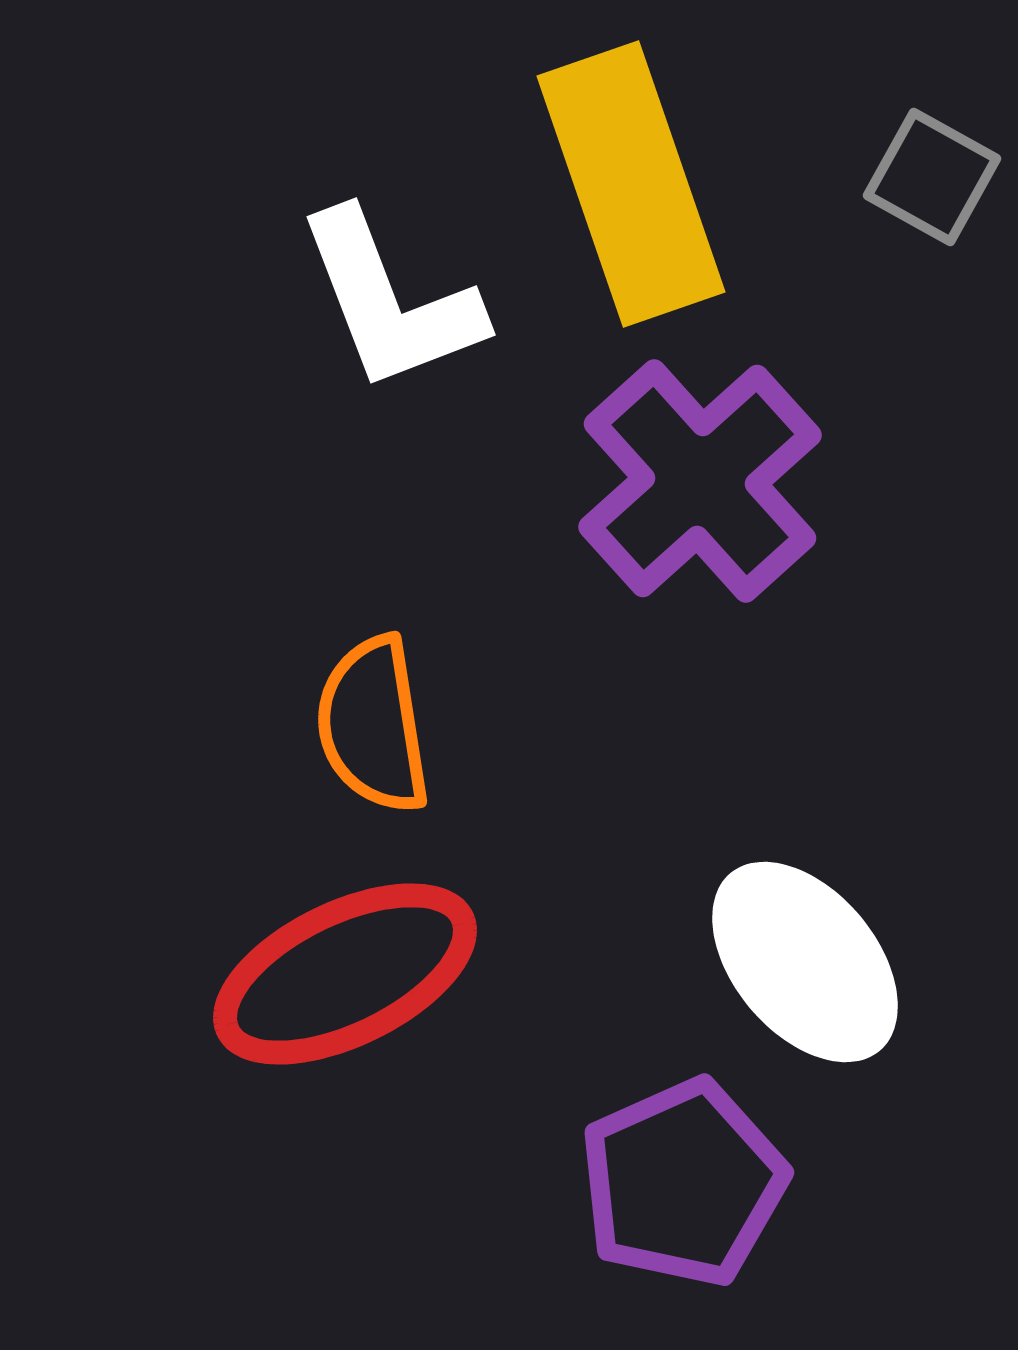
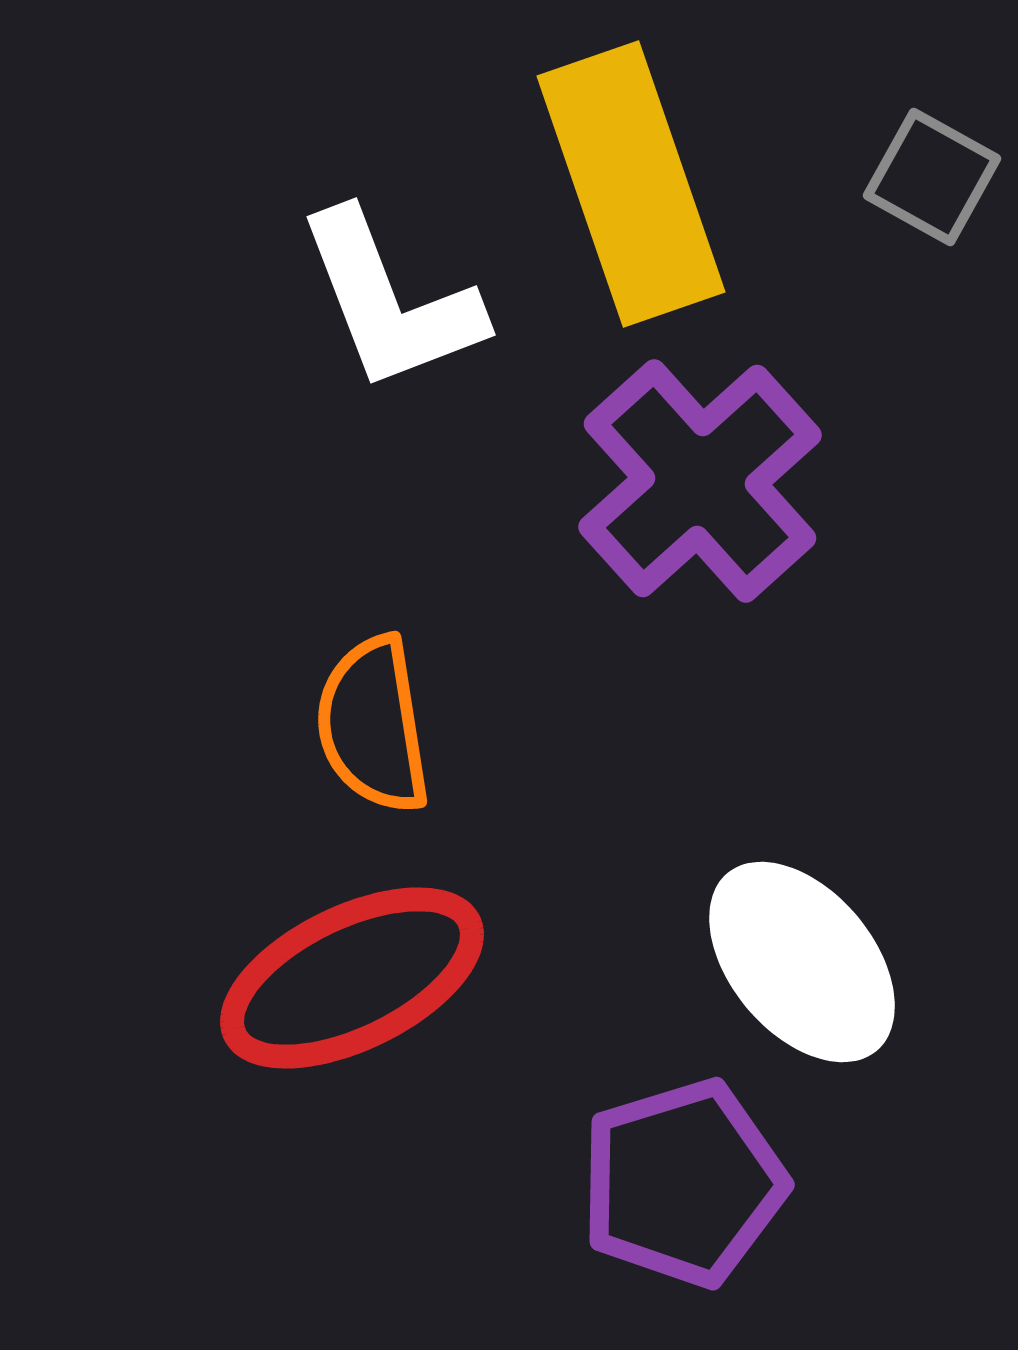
white ellipse: moved 3 px left
red ellipse: moved 7 px right, 4 px down
purple pentagon: rotated 7 degrees clockwise
